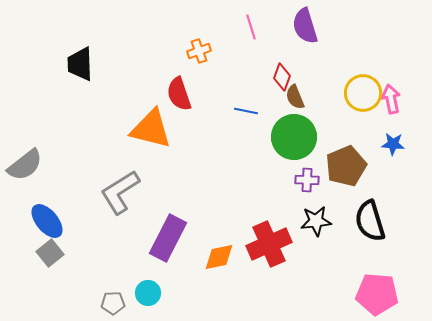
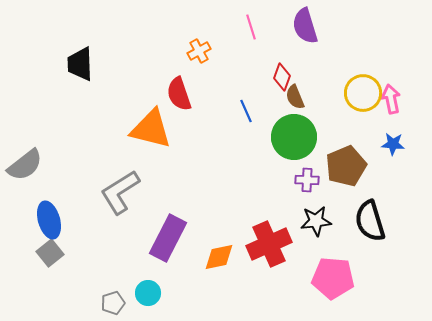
orange cross: rotated 10 degrees counterclockwise
blue line: rotated 55 degrees clockwise
blue ellipse: moved 2 px right, 1 px up; rotated 24 degrees clockwise
pink pentagon: moved 44 px left, 16 px up
gray pentagon: rotated 15 degrees counterclockwise
